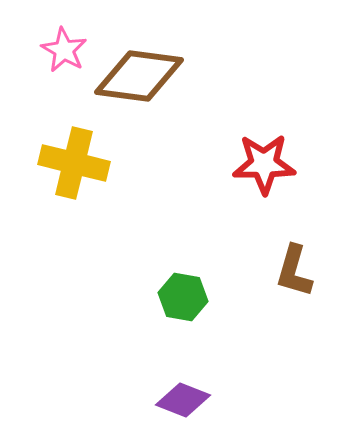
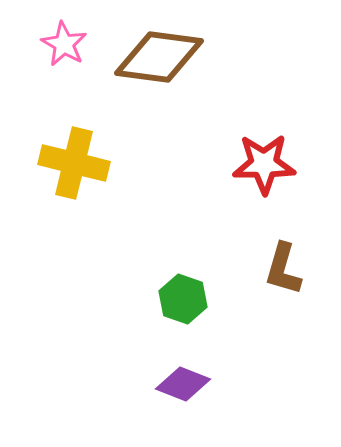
pink star: moved 6 px up
brown diamond: moved 20 px right, 19 px up
brown L-shape: moved 11 px left, 2 px up
green hexagon: moved 2 px down; rotated 9 degrees clockwise
purple diamond: moved 16 px up
